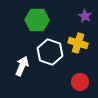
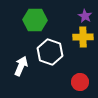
green hexagon: moved 2 px left
yellow cross: moved 5 px right, 6 px up; rotated 18 degrees counterclockwise
white arrow: moved 1 px left
